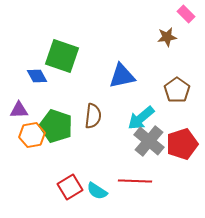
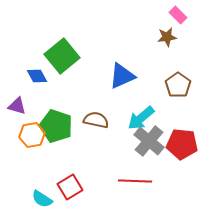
pink rectangle: moved 8 px left, 1 px down
green square: rotated 32 degrees clockwise
blue triangle: rotated 12 degrees counterclockwise
brown pentagon: moved 1 px right, 5 px up
purple triangle: moved 2 px left, 4 px up; rotated 18 degrees clockwise
brown semicircle: moved 3 px right, 4 px down; rotated 85 degrees counterclockwise
red pentagon: rotated 24 degrees clockwise
cyan semicircle: moved 55 px left, 8 px down
